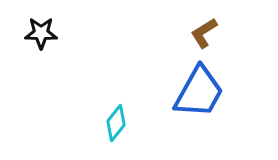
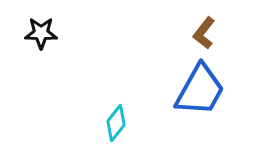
brown L-shape: rotated 20 degrees counterclockwise
blue trapezoid: moved 1 px right, 2 px up
